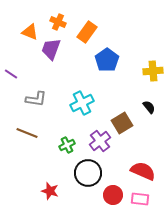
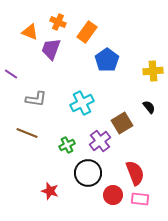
red semicircle: moved 8 px left, 2 px down; rotated 45 degrees clockwise
